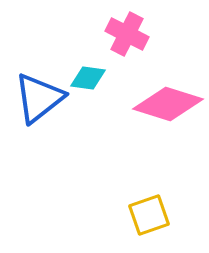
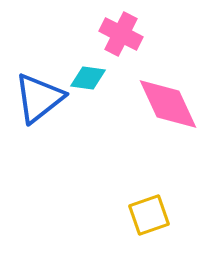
pink cross: moved 6 px left
pink diamond: rotated 48 degrees clockwise
